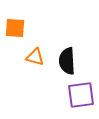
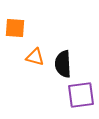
black semicircle: moved 4 px left, 3 px down
